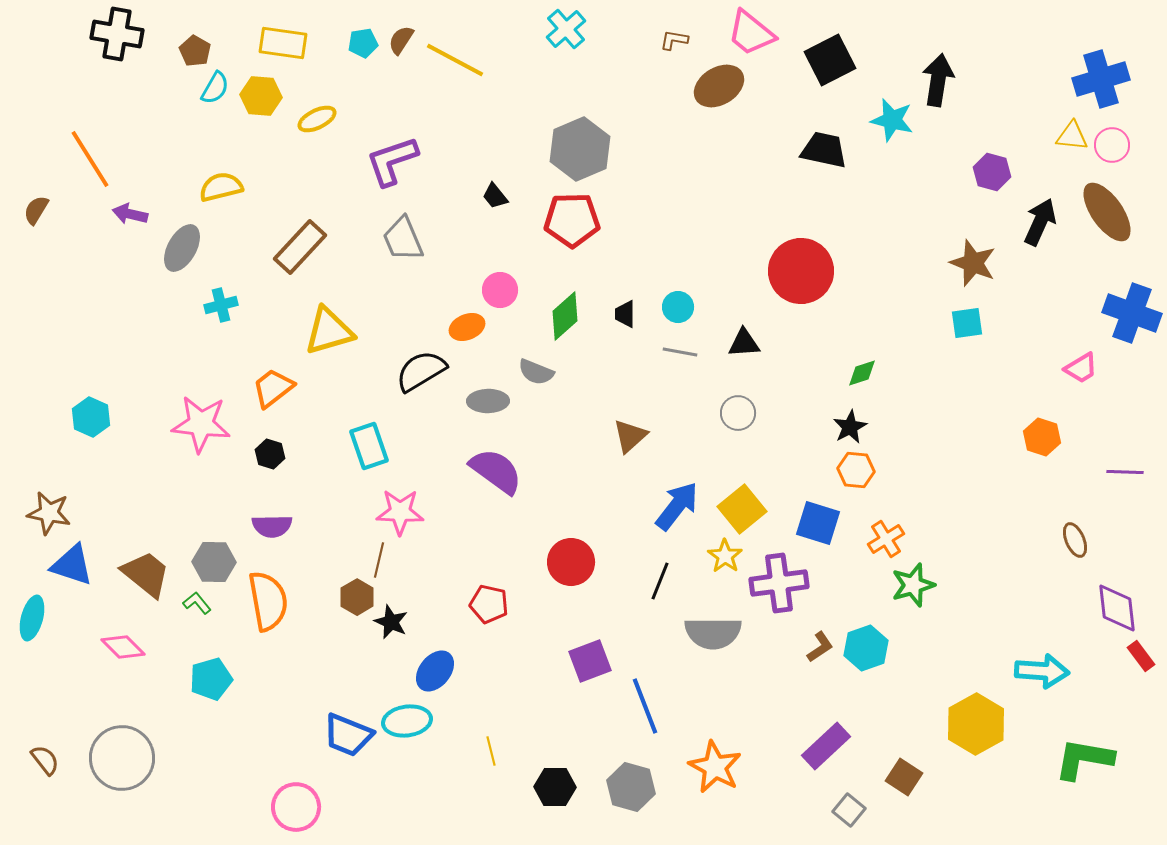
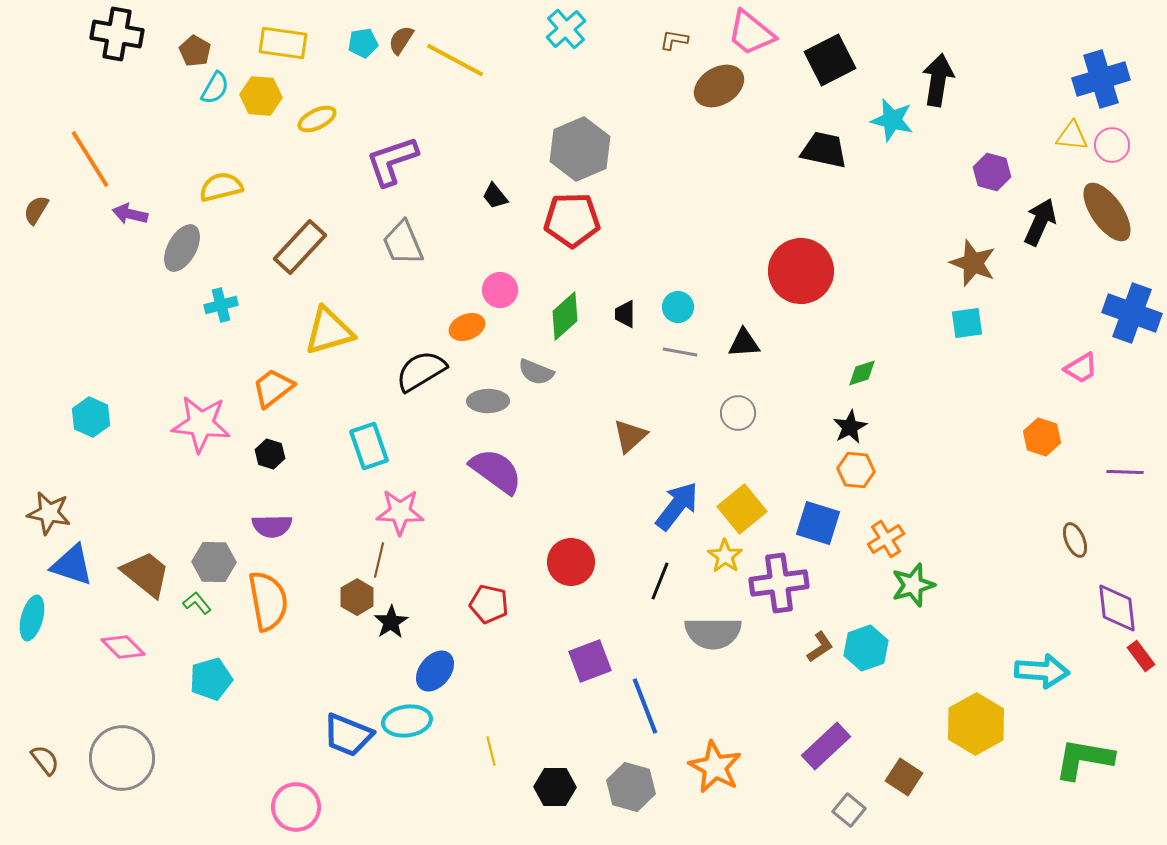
gray trapezoid at (403, 239): moved 4 px down
black star at (391, 622): rotated 16 degrees clockwise
